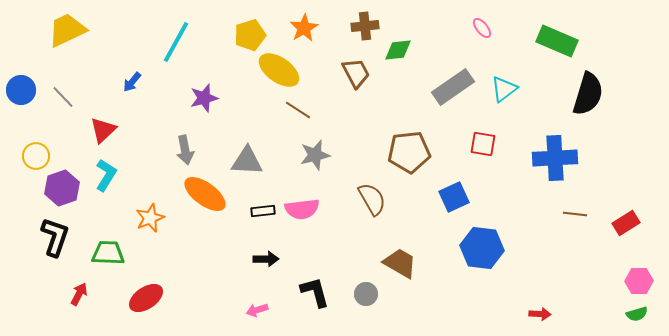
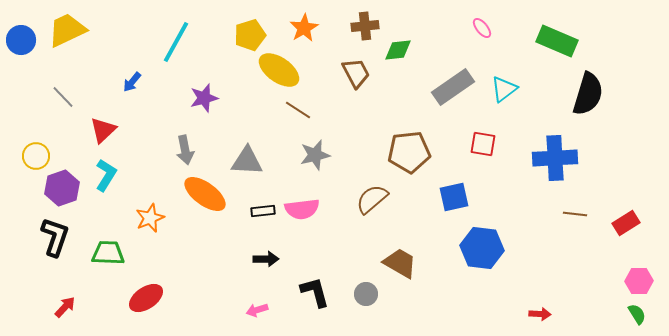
blue circle at (21, 90): moved 50 px up
blue square at (454, 197): rotated 12 degrees clockwise
brown semicircle at (372, 199): rotated 100 degrees counterclockwise
red arrow at (79, 294): moved 14 px left, 13 px down; rotated 15 degrees clockwise
green semicircle at (637, 314): rotated 105 degrees counterclockwise
